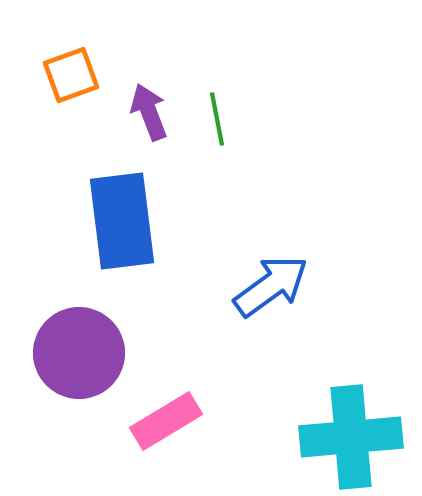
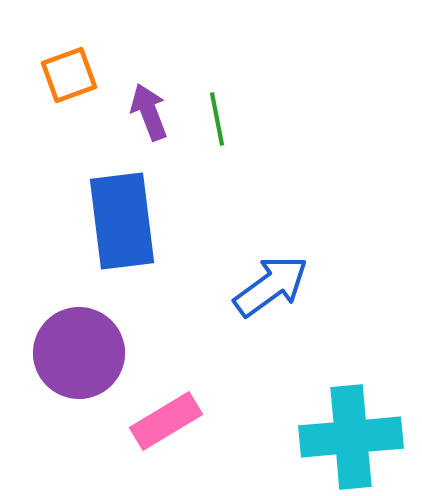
orange square: moved 2 px left
